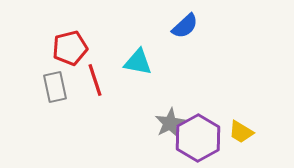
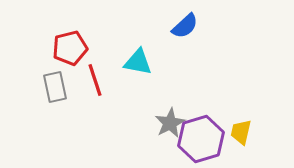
yellow trapezoid: rotated 72 degrees clockwise
purple hexagon: moved 3 px right, 1 px down; rotated 12 degrees clockwise
